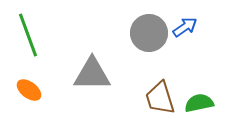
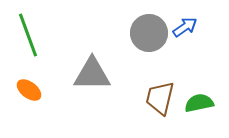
brown trapezoid: rotated 30 degrees clockwise
